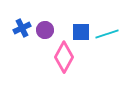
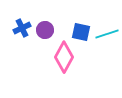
blue square: rotated 12 degrees clockwise
